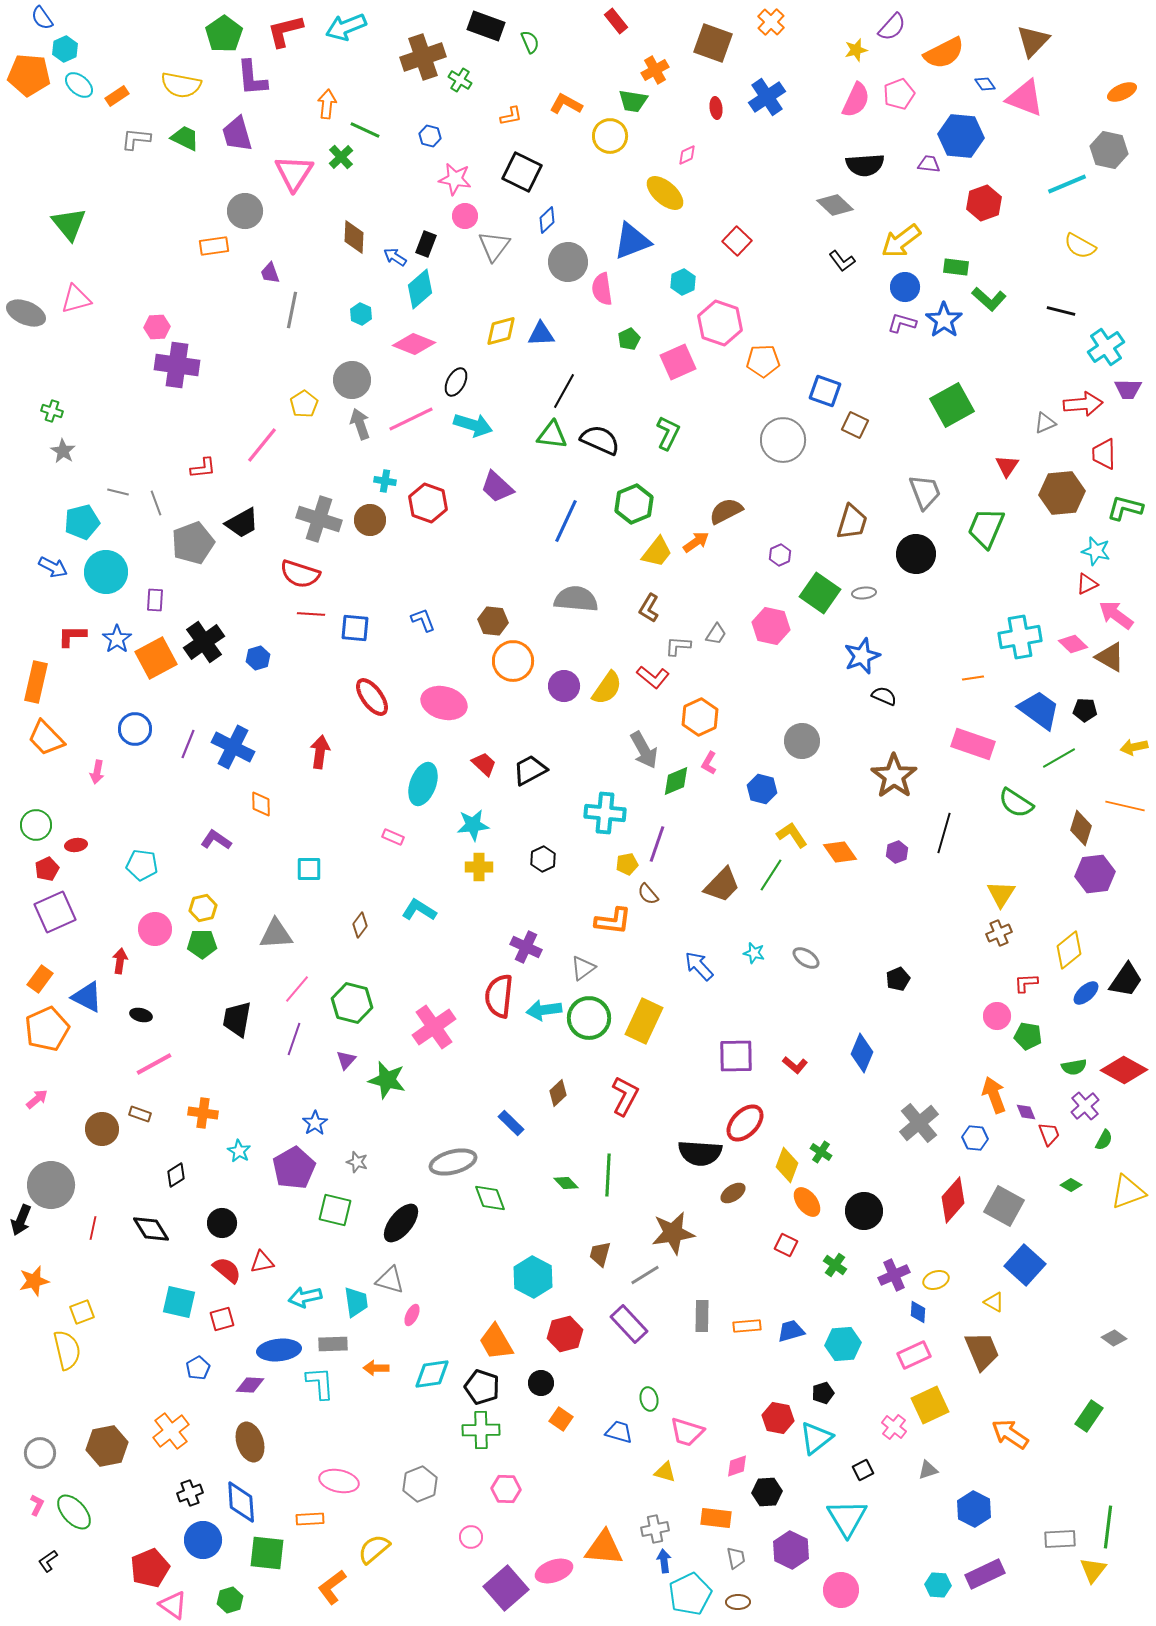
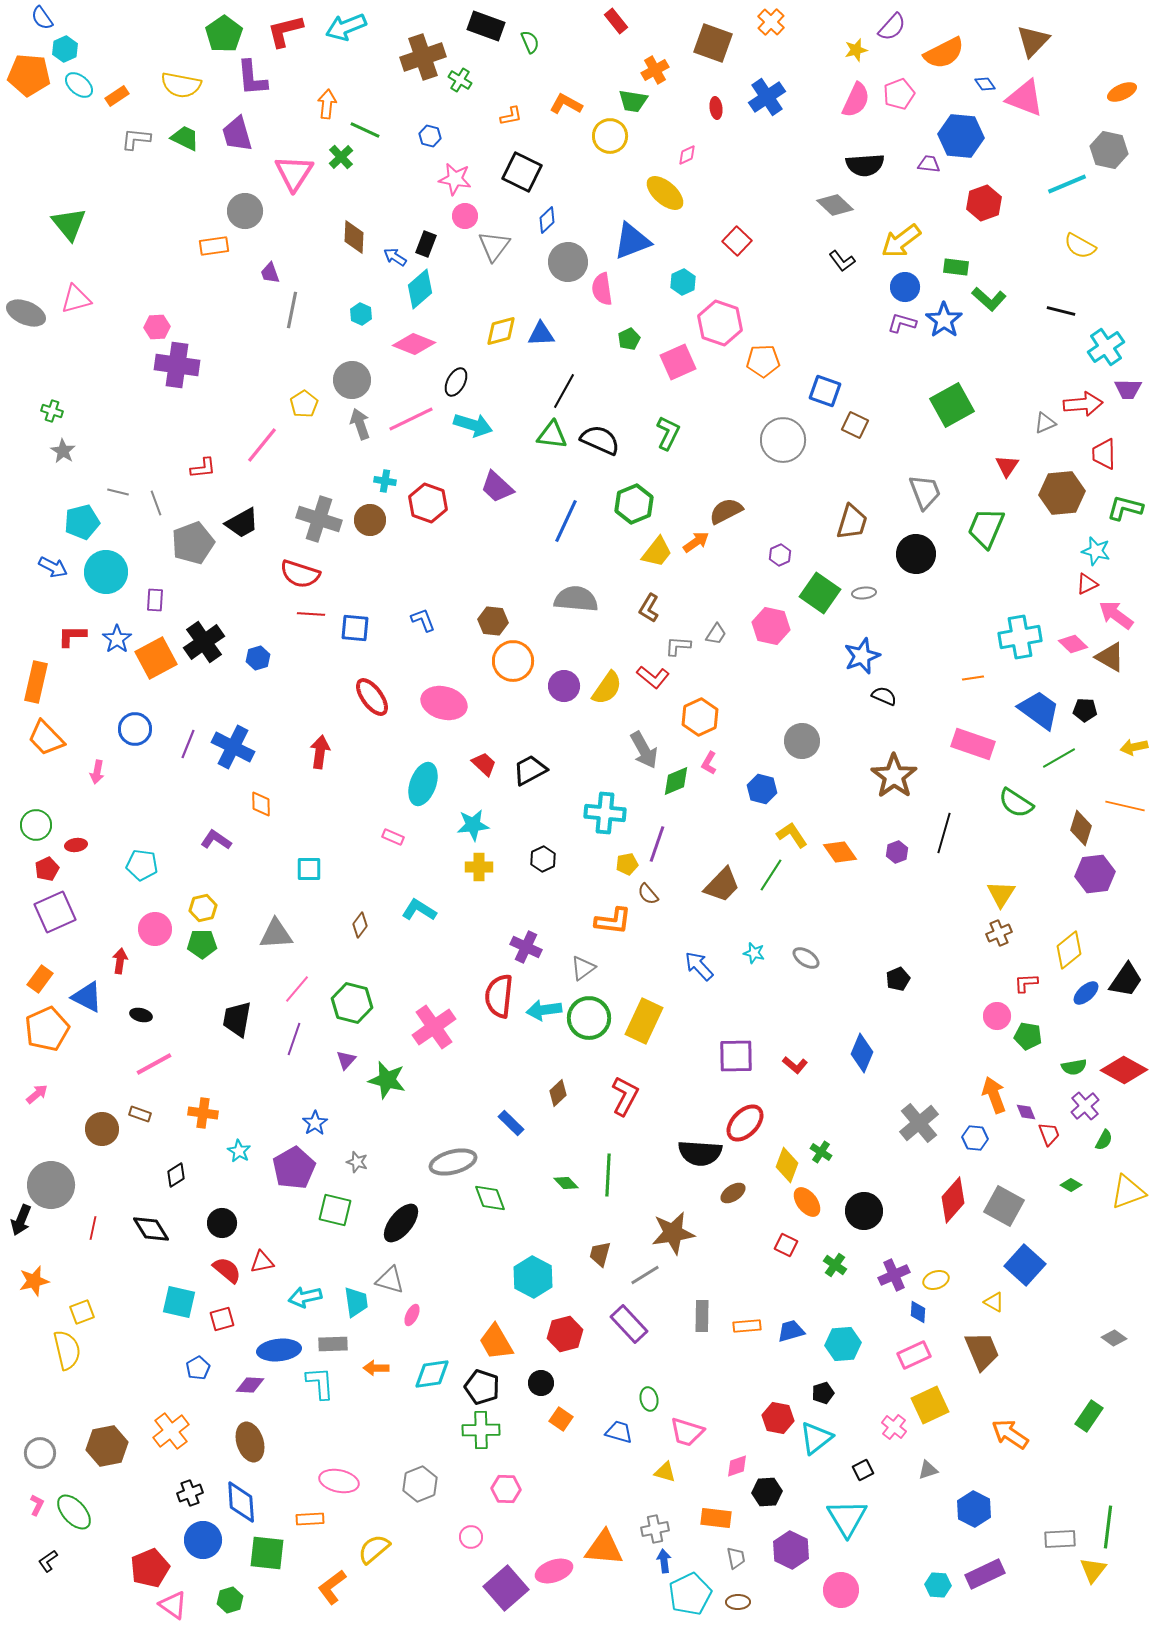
pink arrow at (37, 1099): moved 5 px up
